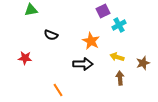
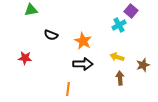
purple square: moved 28 px right; rotated 24 degrees counterclockwise
orange star: moved 8 px left
brown star: moved 2 px down
orange line: moved 10 px right, 1 px up; rotated 40 degrees clockwise
